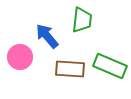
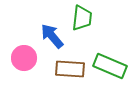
green trapezoid: moved 2 px up
blue arrow: moved 5 px right
pink circle: moved 4 px right, 1 px down
